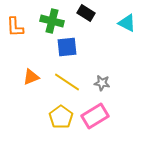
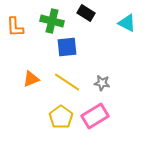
orange triangle: moved 2 px down
